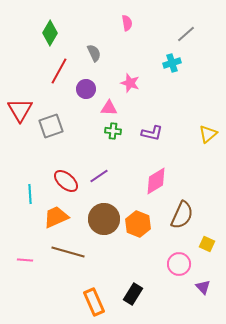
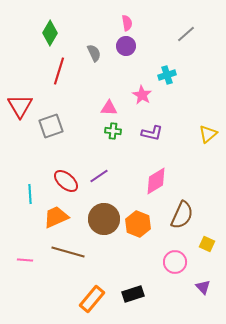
cyan cross: moved 5 px left, 12 px down
red line: rotated 12 degrees counterclockwise
pink star: moved 12 px right, 12 px down; rotated 12 degrees clockwise
purple circle: moved 40 px right, 43 px up
red triangle: moved 4 px up
pink circle: moved 4 px left, 2 px up
black rectangle: rotated 40 degrees clockwise
orange rectangle: moved 2 px left, 3 px up; rotated 64 degrees clockwise
